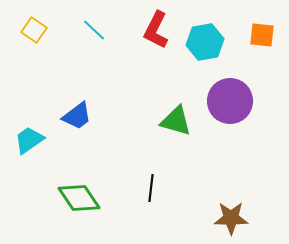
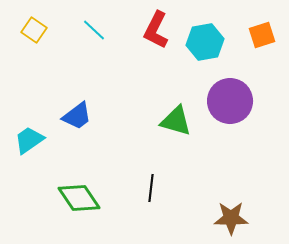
orange square: rotated 24 degrees counterclockwise
